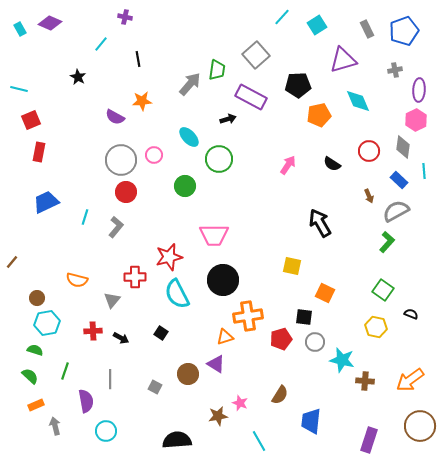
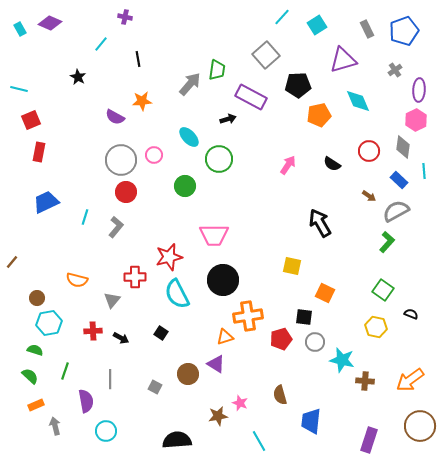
gray square at (256, 55): moved 10 px right
gray cross at (395, 70): rotated 24 degrees counterclockwise
brown arrow at (369, 196): rotated 32 degrees counterclockwise
cyan hexagon at (47, 323): moved 2 px right
brown semicircle at (280, 395): rotated 132 degrees clockwise
